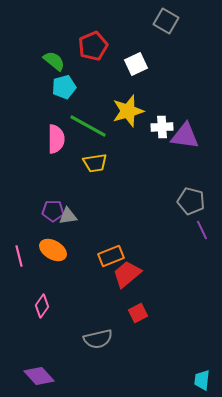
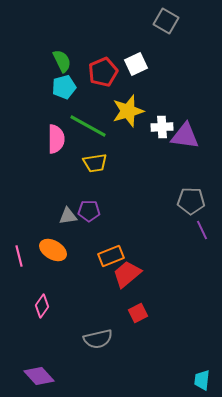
red pentagon: moved 10 px right, 26 px down
green semicircle: moved 8 px right; rotated 25 degrees clockwise
gray pentagon: rotated 12 degrees counterclockwise
purple pentagon: moved 36 px right
